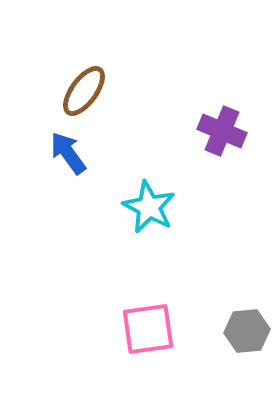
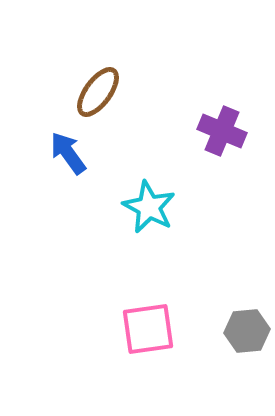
brown ellipse: moved 14 px right, 1 px down
